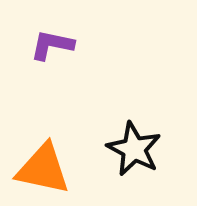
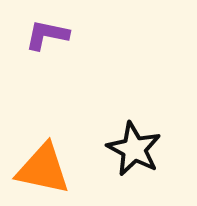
purple L-shape: moved 5 px left, 10 px up
